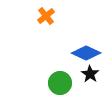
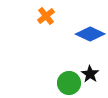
blue diamond: moved 4 px right, 19 px up
green circle: moved 9 px right
